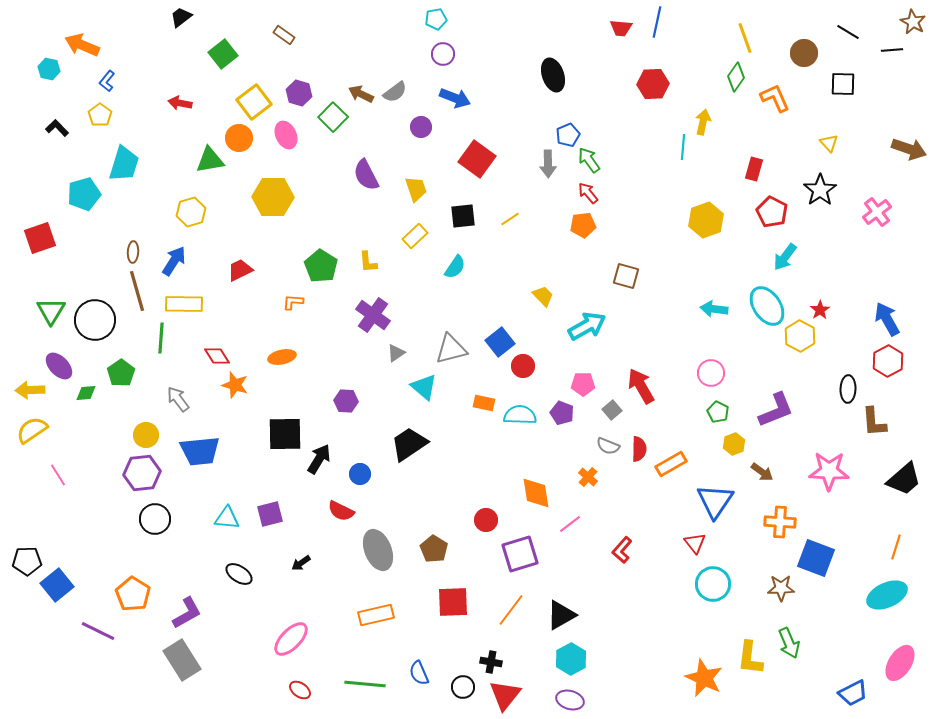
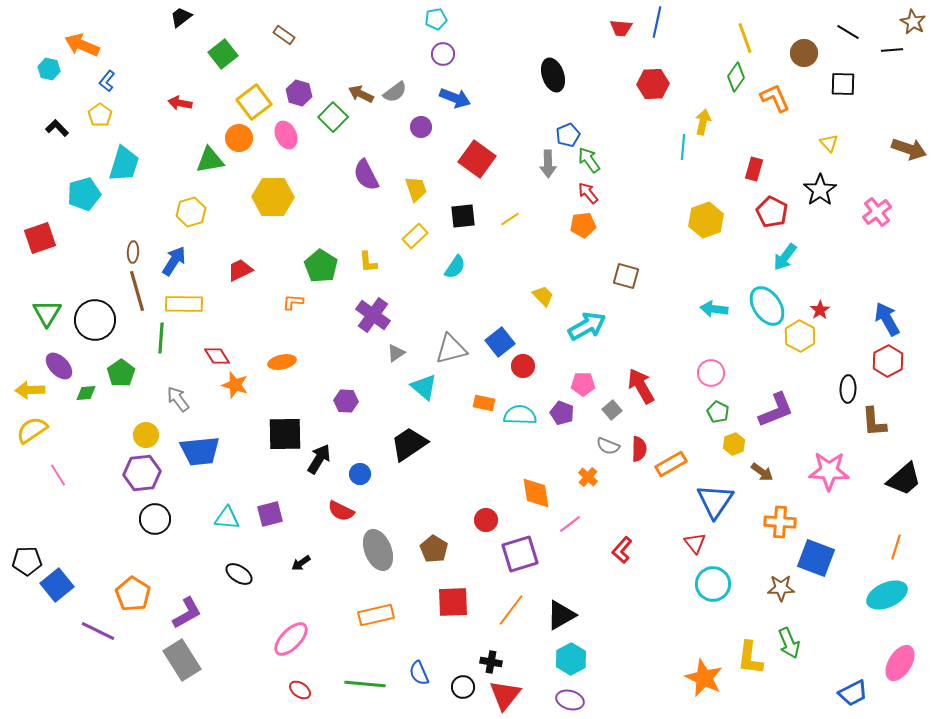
green triangle at (51, 311): moved 4 px left, 2 px down
orange ellipse at (282, 357): moved 5 px down
